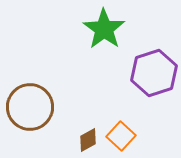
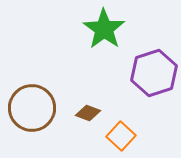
brown circle: moved 2 px right, 1 px down
brown diamond: moved 27 px up; rotated 50 degrees clockwise
